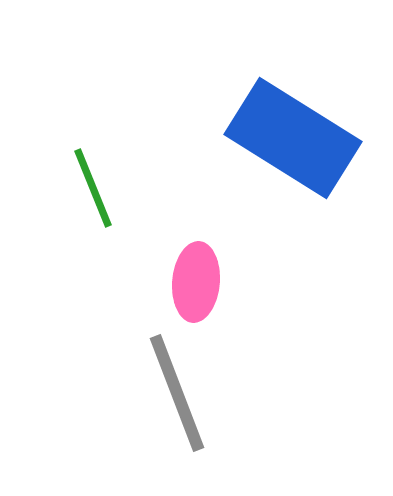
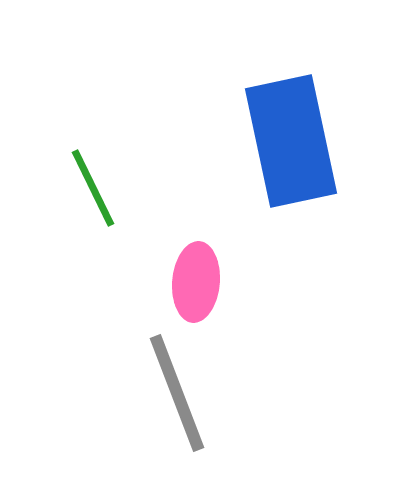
blue rectangle: moved 2 px left, 3 px down; rotated 46 degrees clockwise
green line: rotated 4 degrees counterclockwise
